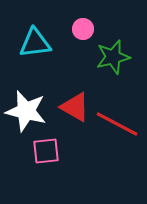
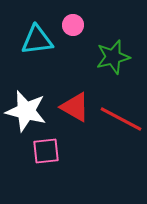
pink circle: moved 10 px left, 4 px up
cyan triangle: moved 2 px right, 3 px up
red line: moved 4 px right, 5 px up
